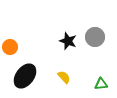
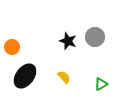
orange circle: moved 2 px right
green triangle: rotated 24 degrees counterclockwise
